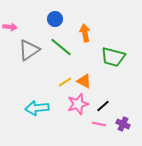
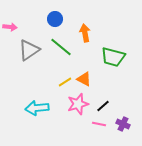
orange triangle: moved 2 px up
